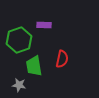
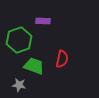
purple rectangle: moved 1 px left, 4 px up
green trapezoid: rotated 120 degrees clockwise
